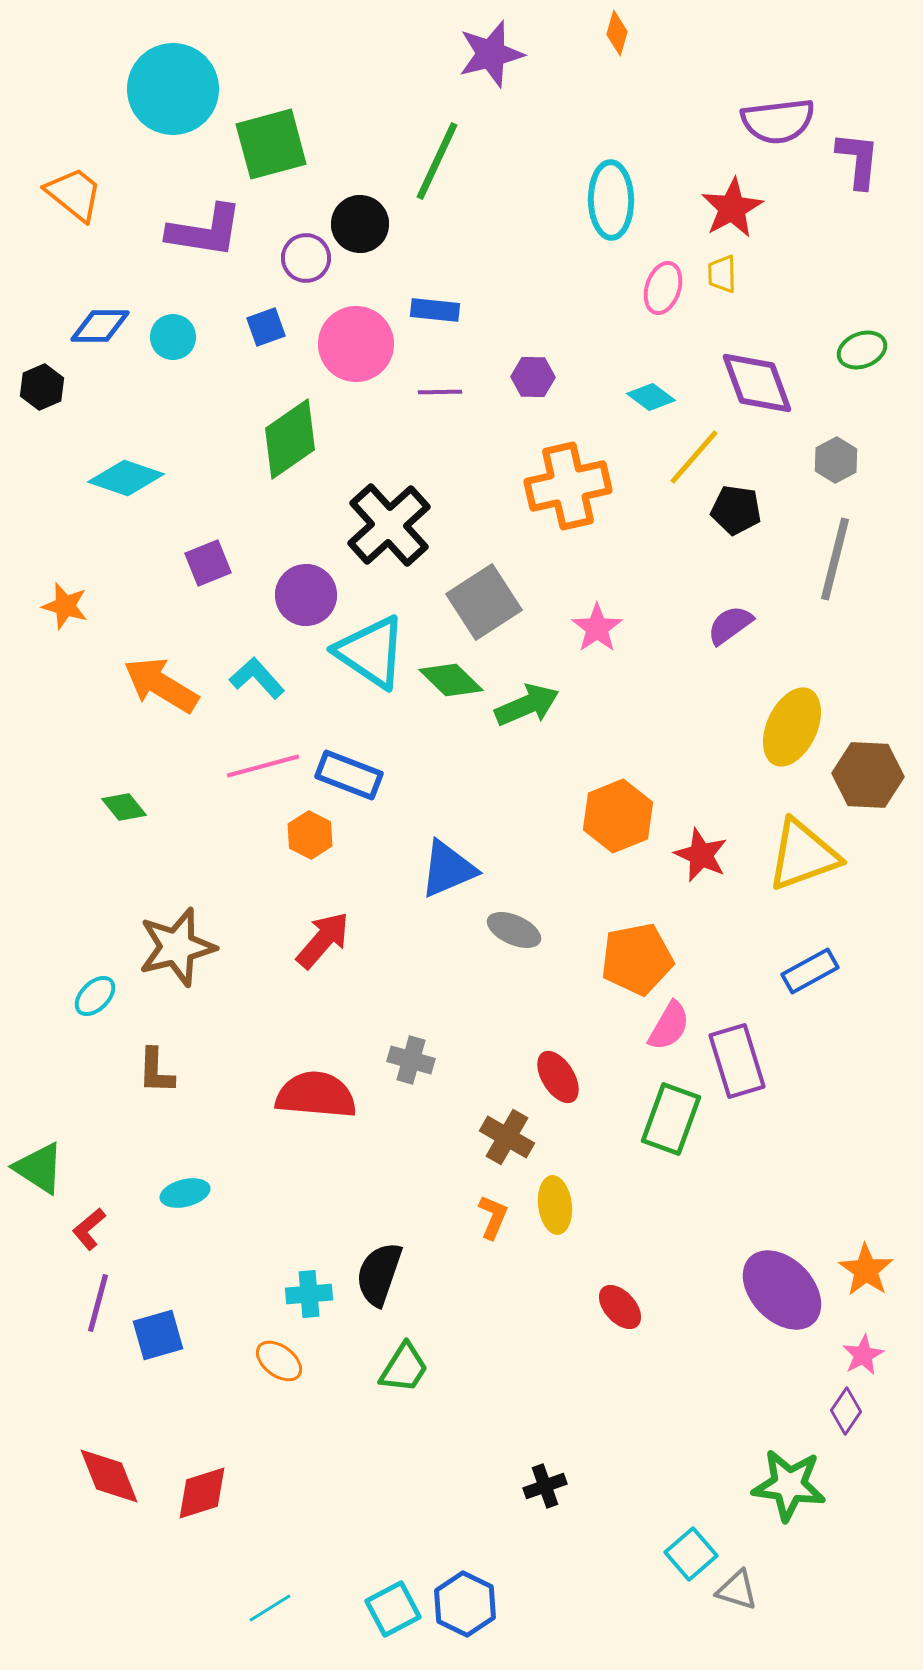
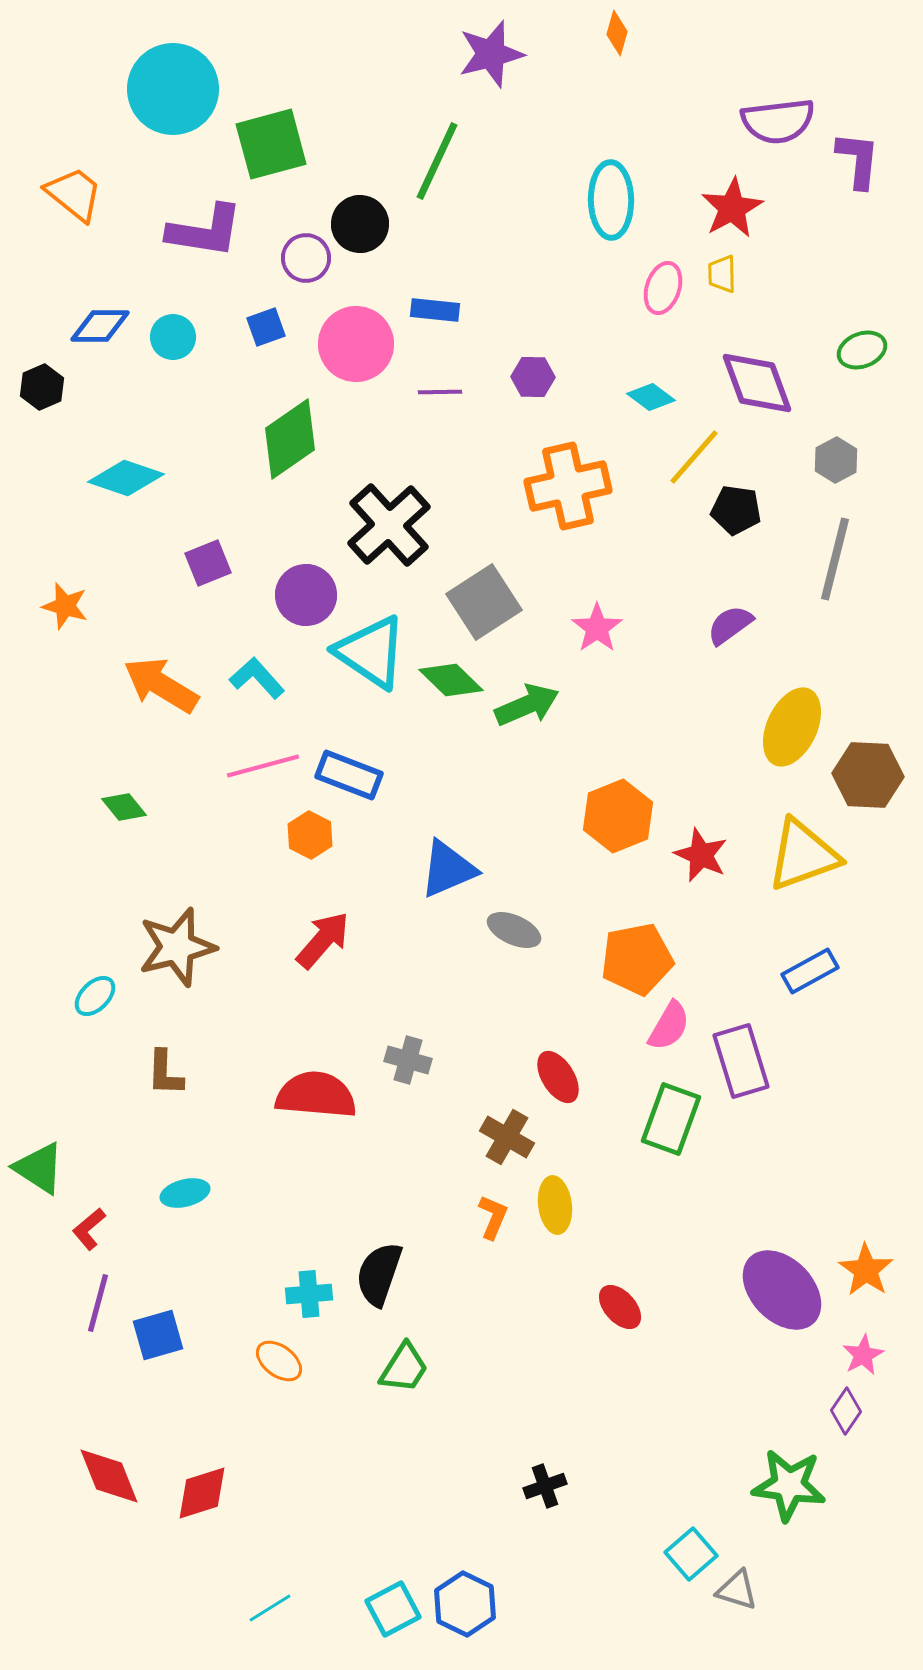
gray cross at (411, 1060): moved 3 px left
purple rectangle at (737, 1061): moved 4 px right
brown L-shape at (156, 1071): moved 9 px right, 2 px down
